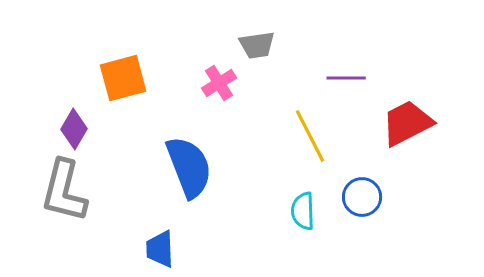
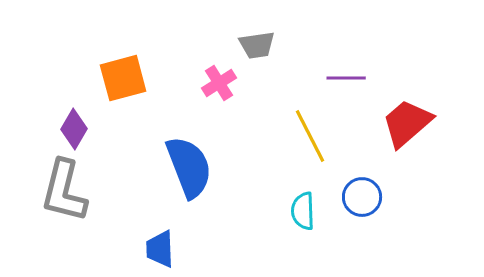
red trapezoid: rotated 14 degrees counterclockwise
